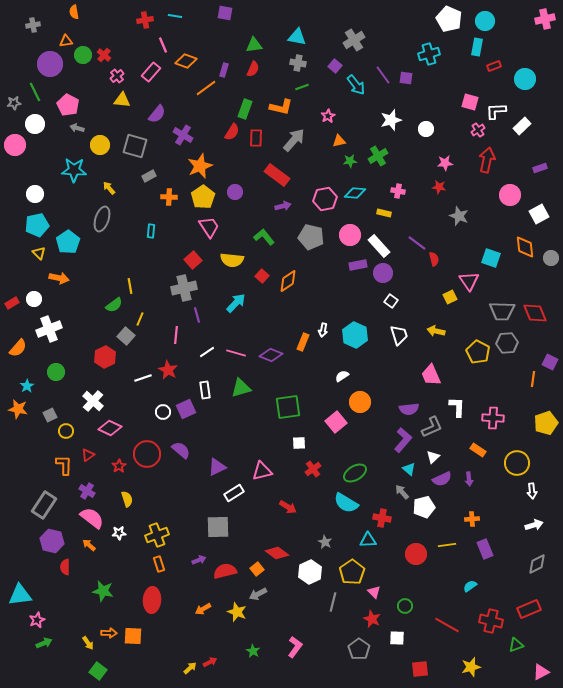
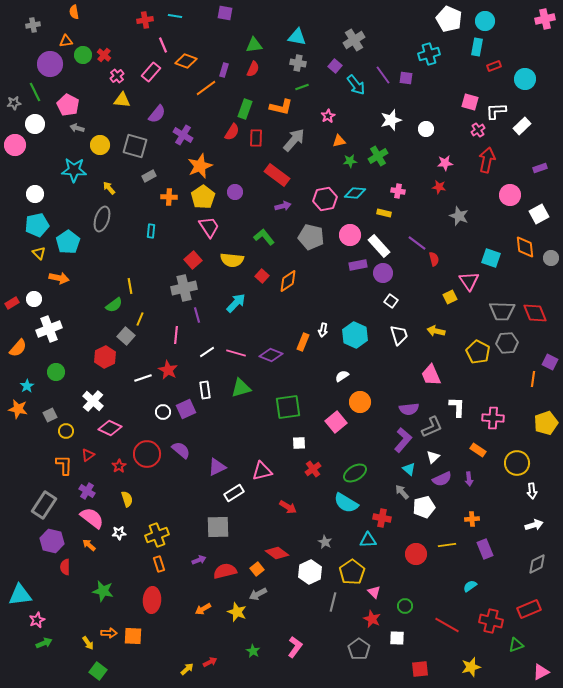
yellow arrow at (190, 668): moved 3 px left, 1 px down
